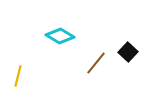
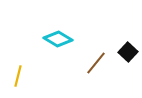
cyan diamond: moved 2 px left, 3 px down
